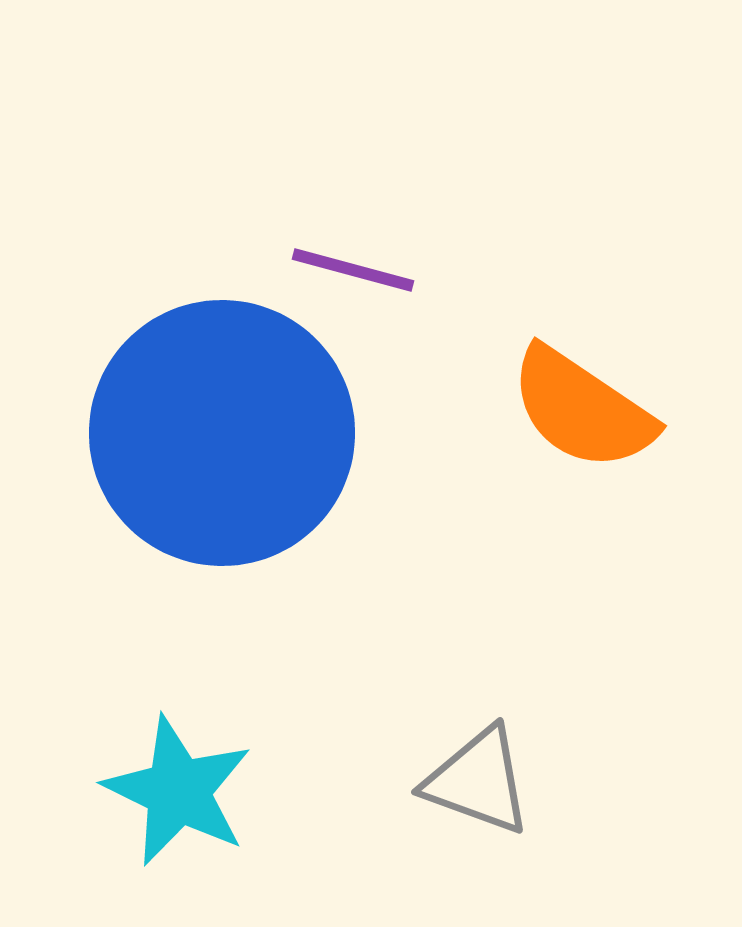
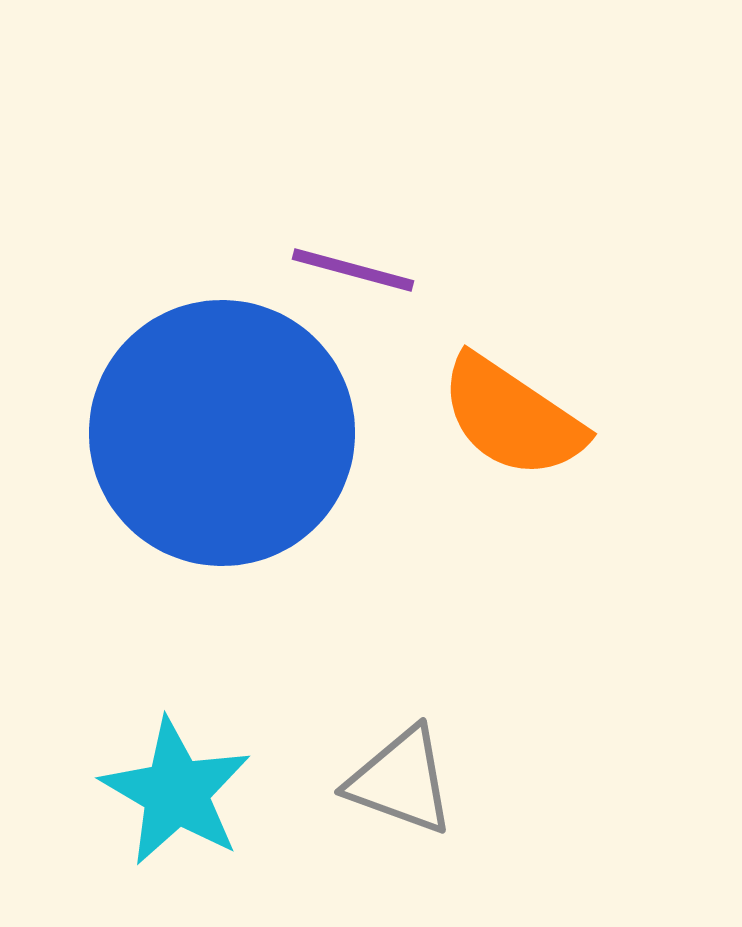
orange semicircle: moved 70 px left, 8 px down
gray triangle: moved 77 px left
cyan star: moved 2 px left, 1 px down; rotated 4 degrees clockwise
